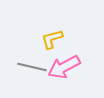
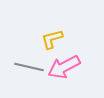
gray line: moved 3 px left
